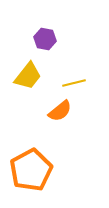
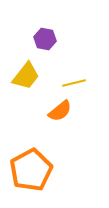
yellow trapezoid: moved 2 px left
